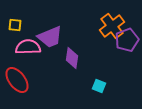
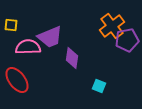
yellow square: moved 4 px left
purple pentagon: rotated 10 degrees clockwise
